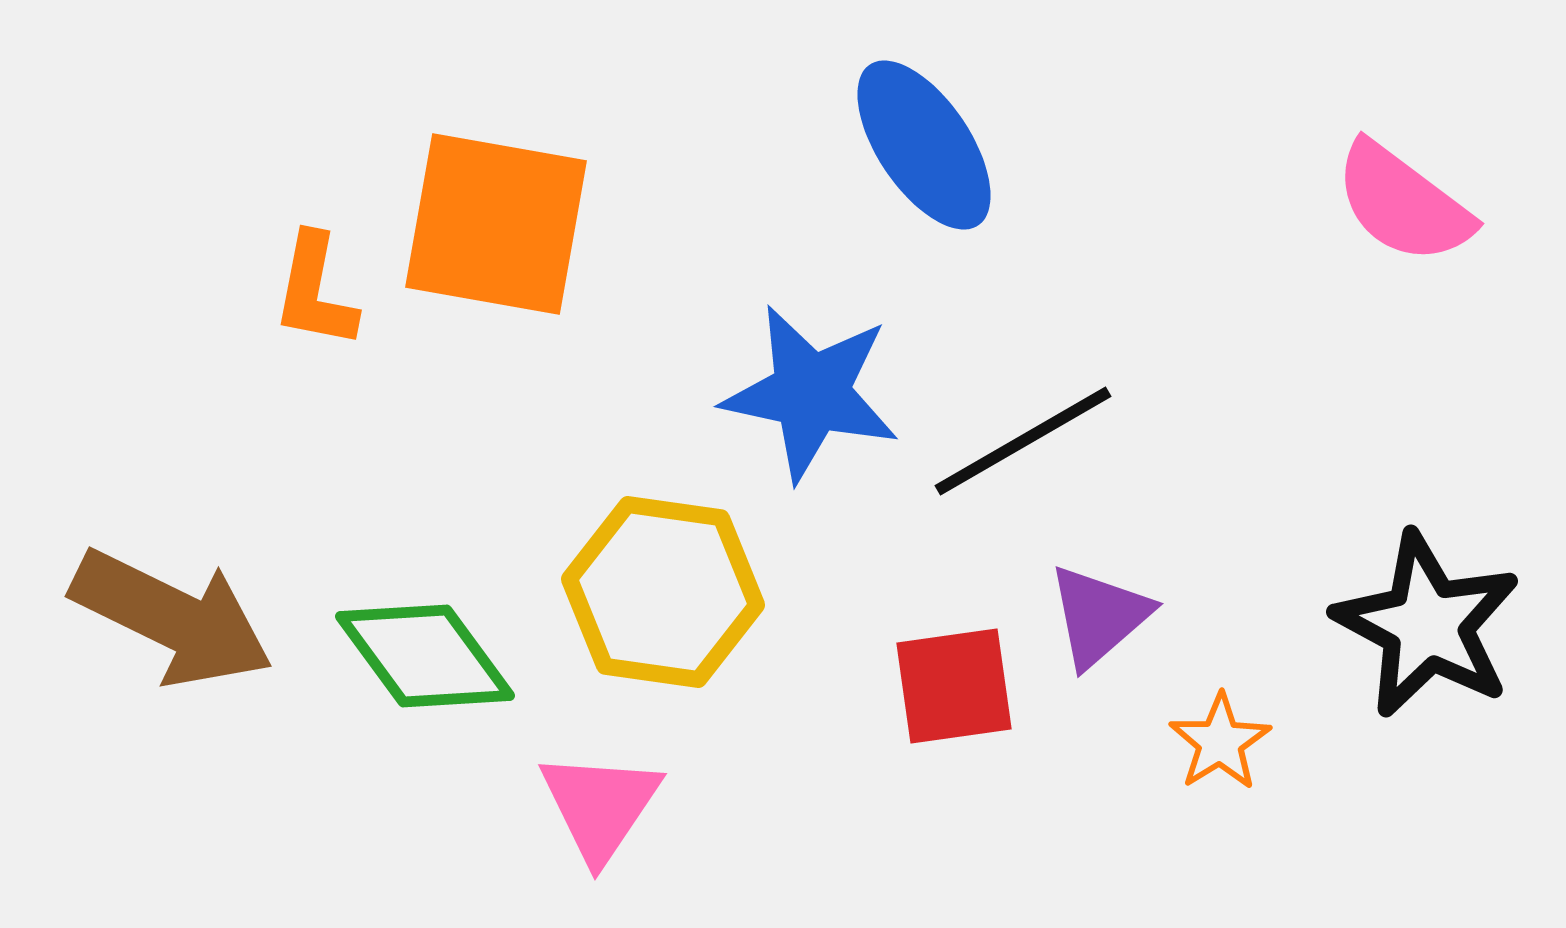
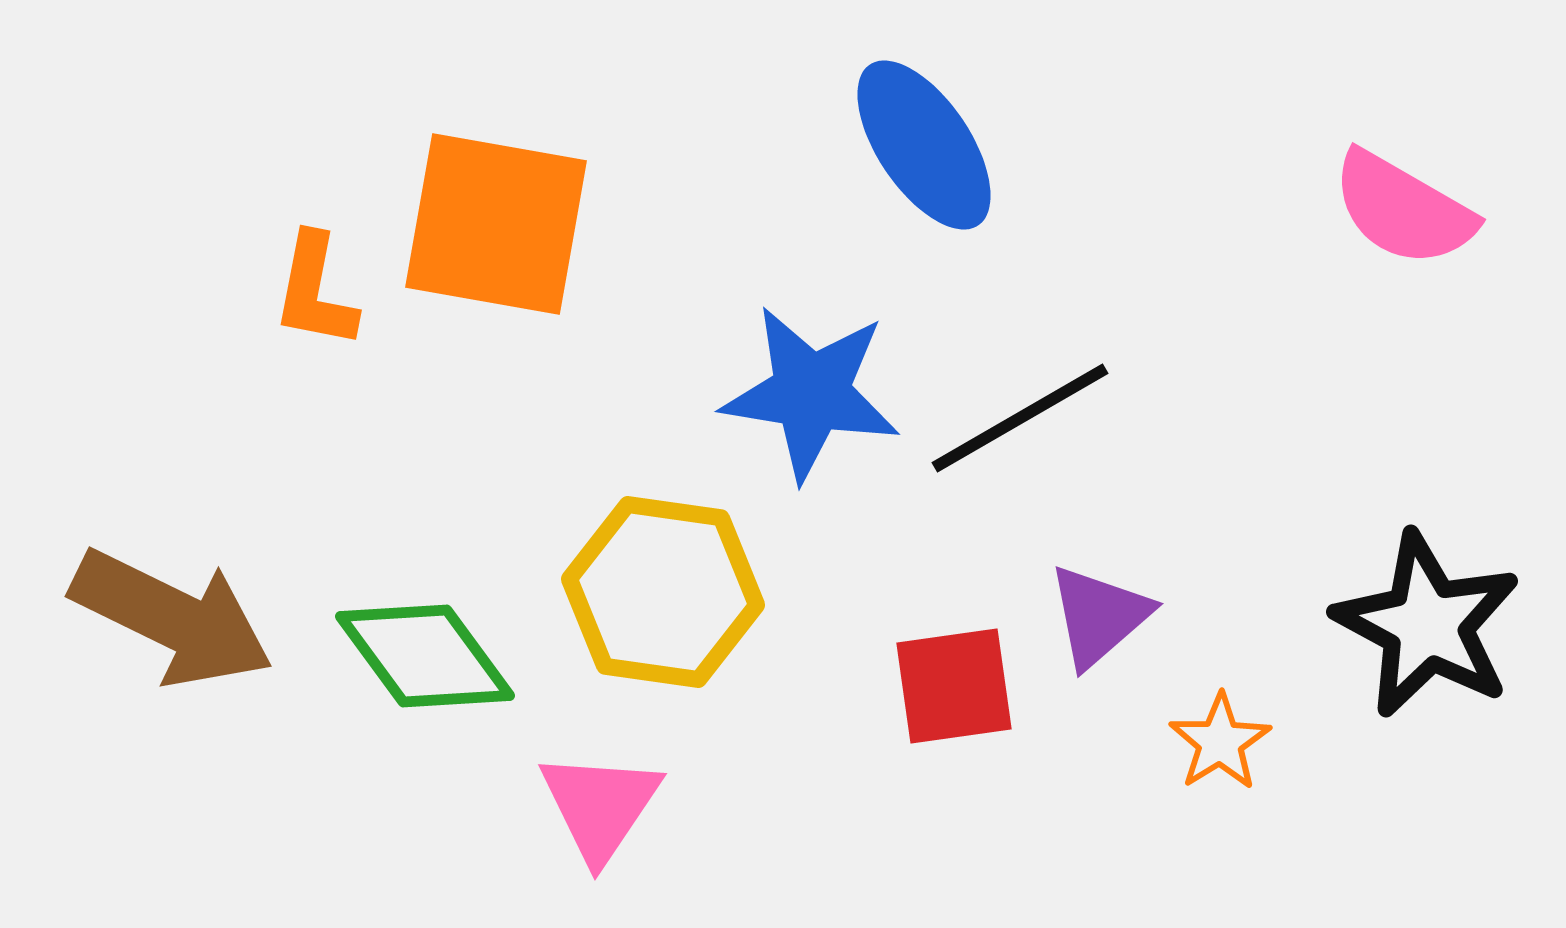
pink semicircle: moved 6 px down; rotated 7 degrees counterclockwise
blue star: rotated 3 degrees counterclockwise
black line: moved 3 px left, 23 px up
